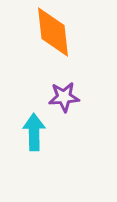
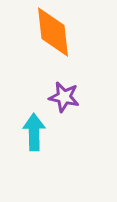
purple star: rotated 16 degrees clockwise
